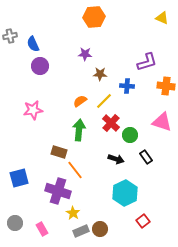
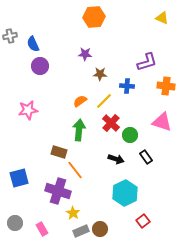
pink star: moved 5 px left
